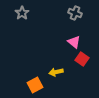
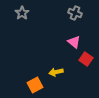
red square: moved 4 px right
